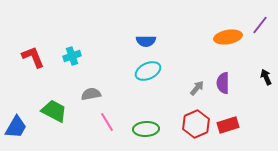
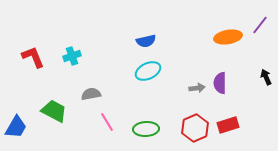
blue semicircle: rotated 12 degrees counterclockwise
purple semicircle: moved 3 px left
gray arrow: rotated 42 degrees clockwise
red hexagon: moved 1 px left, 4 px down
